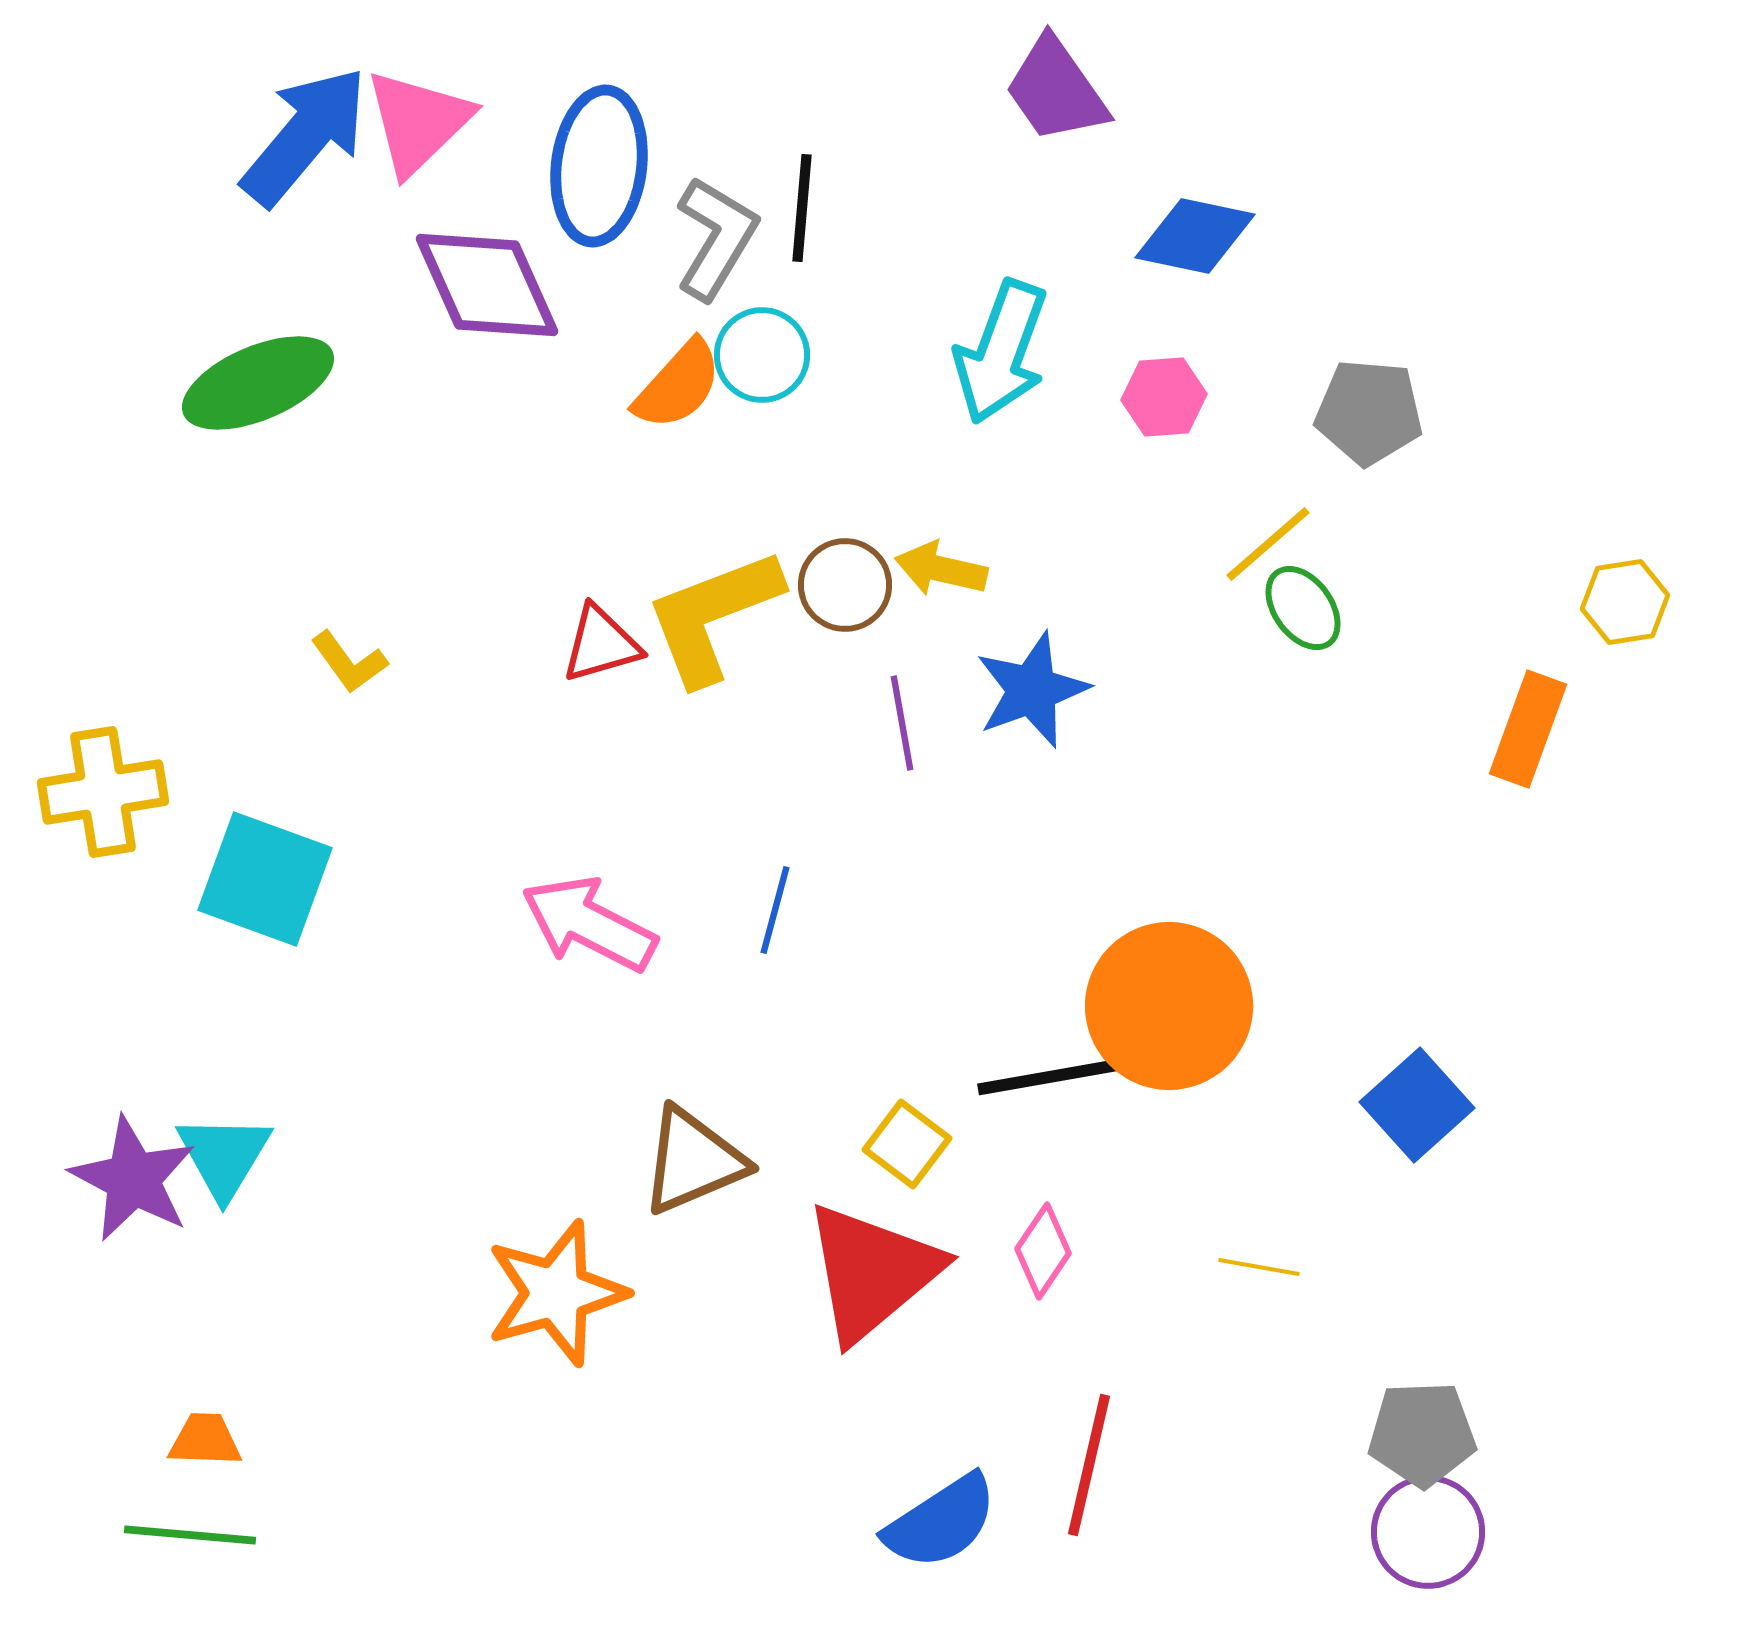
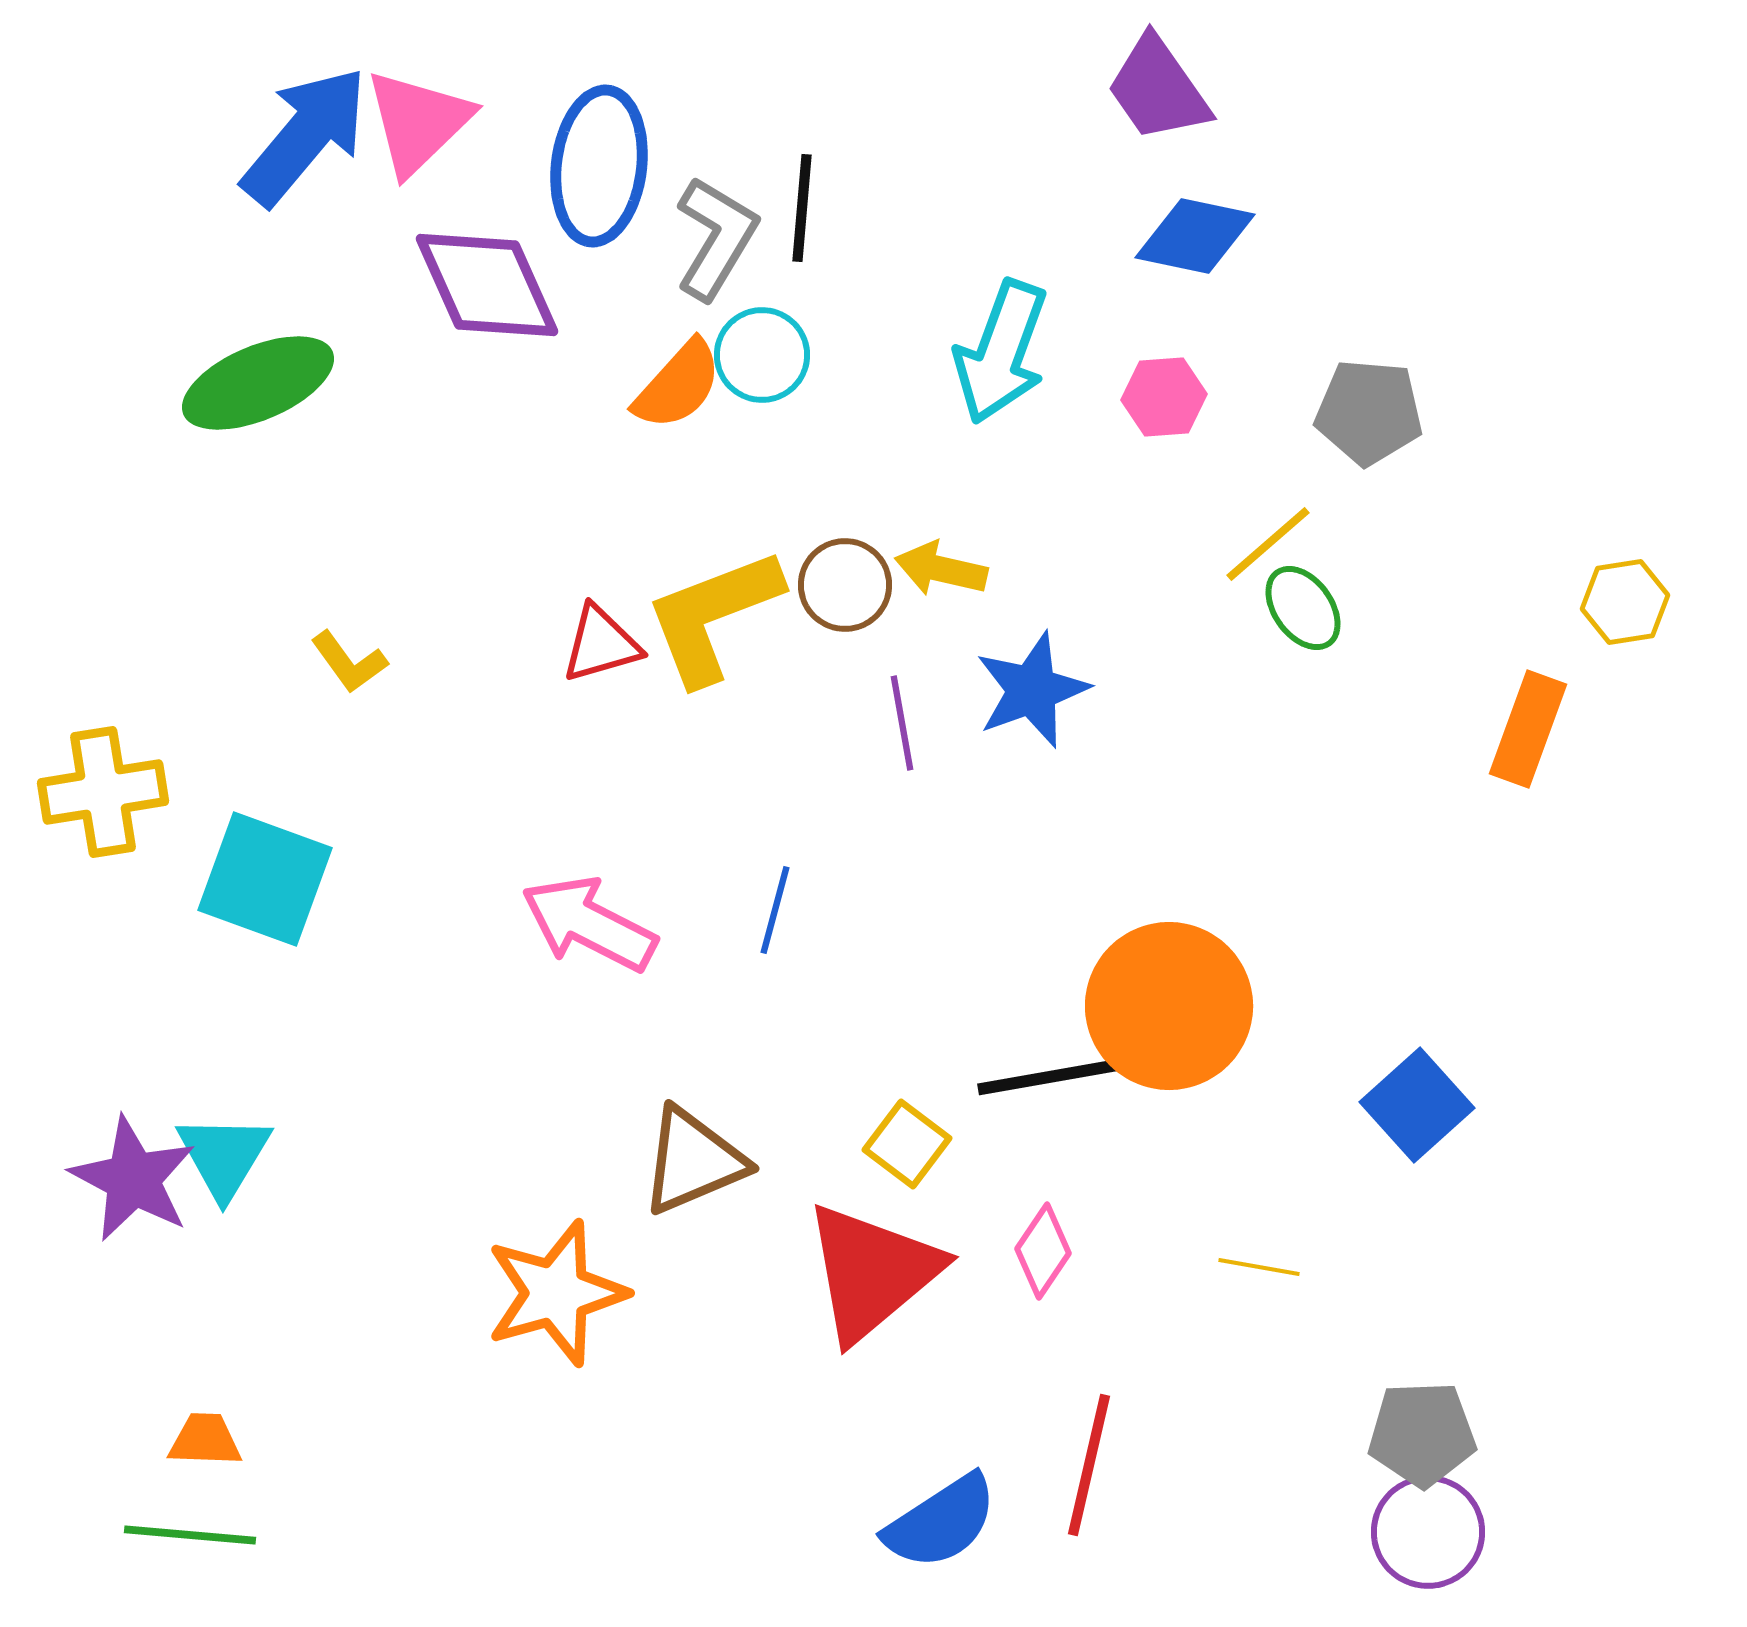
purple trapezoid at (1056, 90): moved 102 px right, 1 px up
